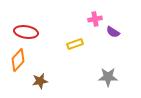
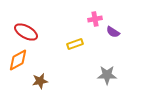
red ellipse: rotated 20 degrees clockwise
orange diamond: rotated 20 degrees clockwise
gray star: moved 1 px left, 2 px up
